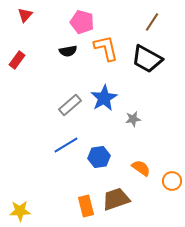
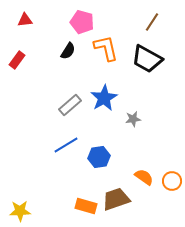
red triangle: moved 5 px down; rotated 42 degrees clockwise
black semicircle: rotated 48 degrees counterclockwise
orange semicircle: moved 3 px right, 9 px down
orange rectangle: rotated 60 degrees counterclockwise
